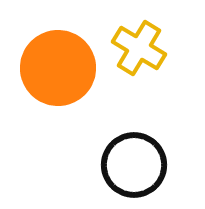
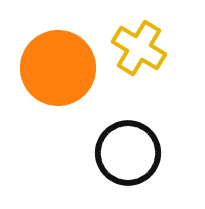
black circle: moved 6 px left, 12 px up
